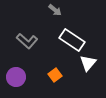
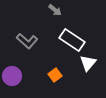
purple circle: moved 4 px left, 1 px up
